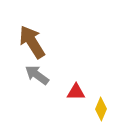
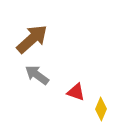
brown arrow: moved 3 px up; rotated 80 degrees clockwise
red triangle: rotated 18 degrees clockwise
